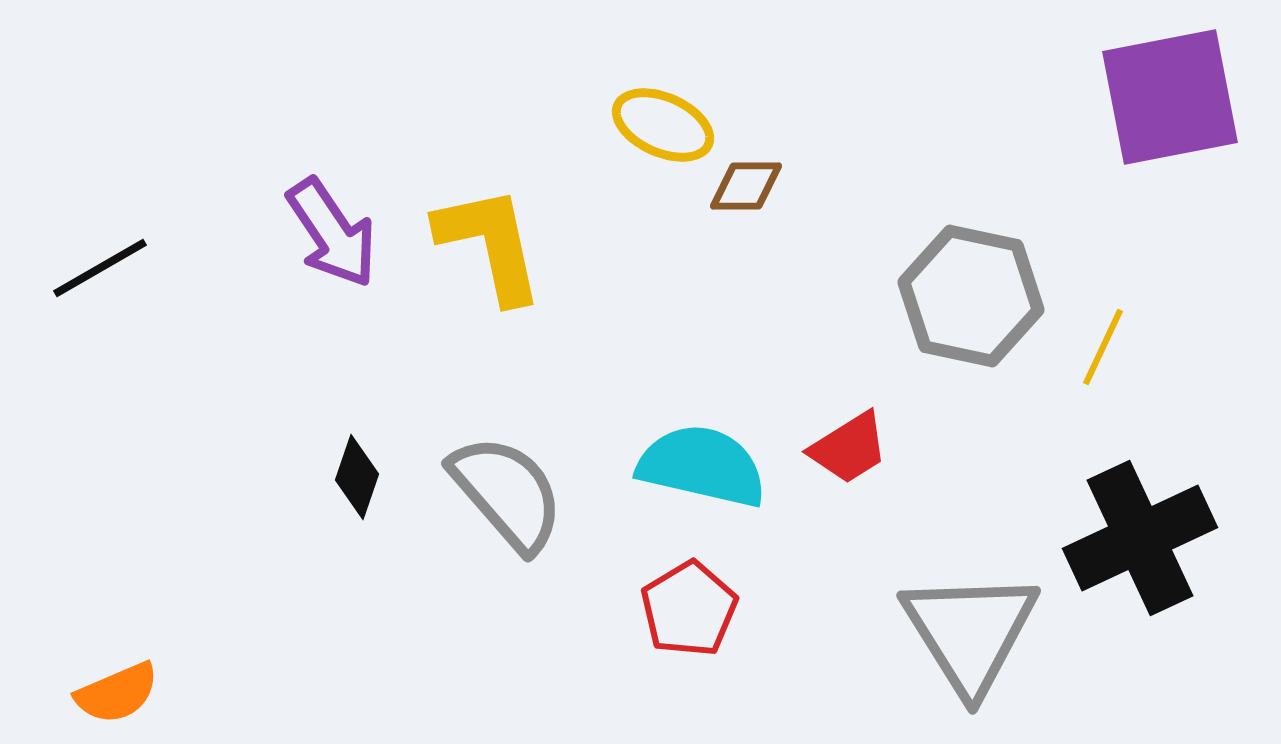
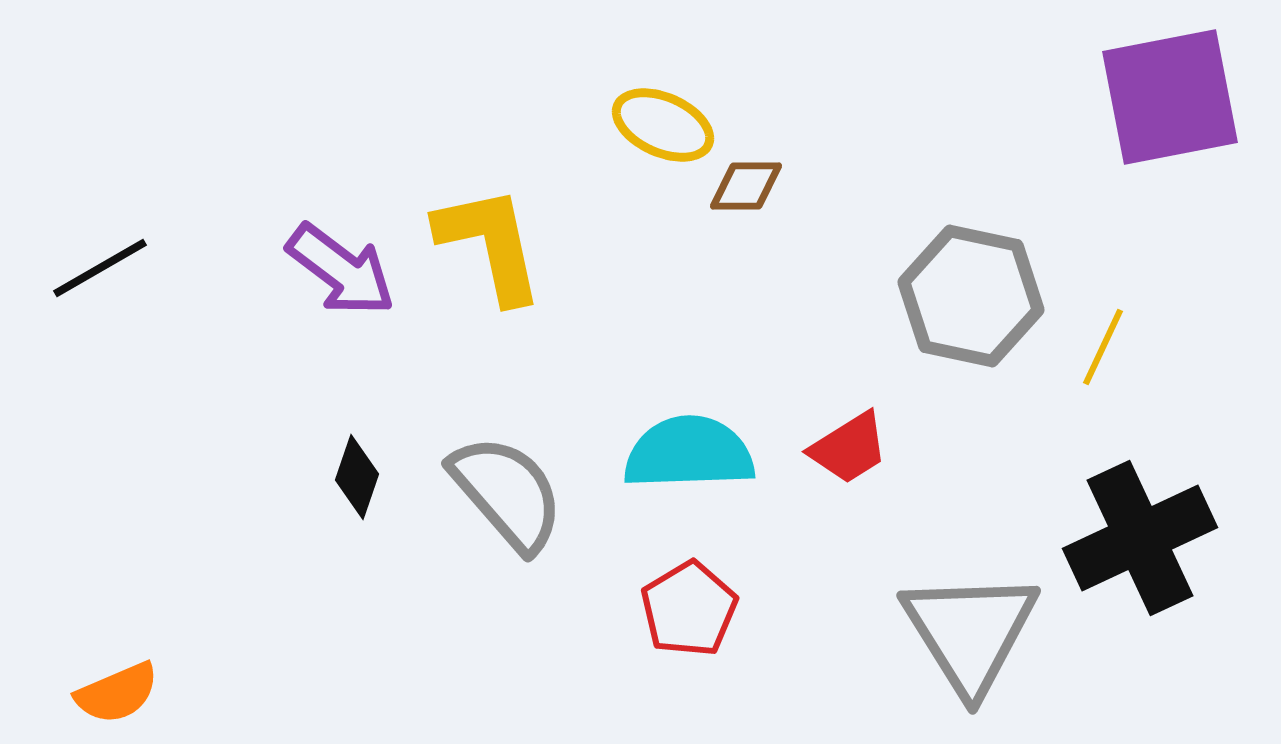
purple arrow: moved 9 px right, 37 px down; rotated 19 degrees counterclockwise
cyan semicircle: moved 13 px left, 13 px up; rotated 15 degrees counterclockwise
